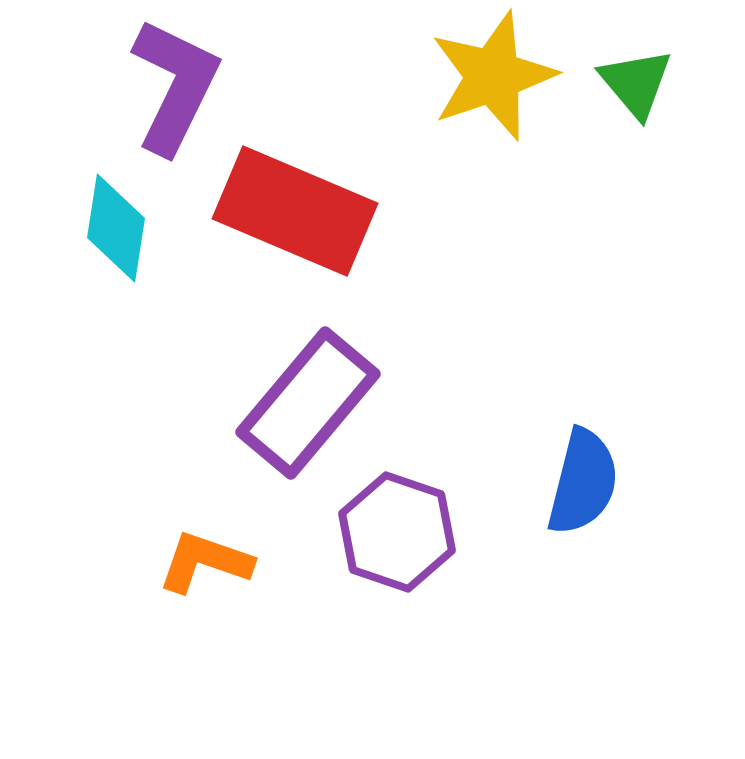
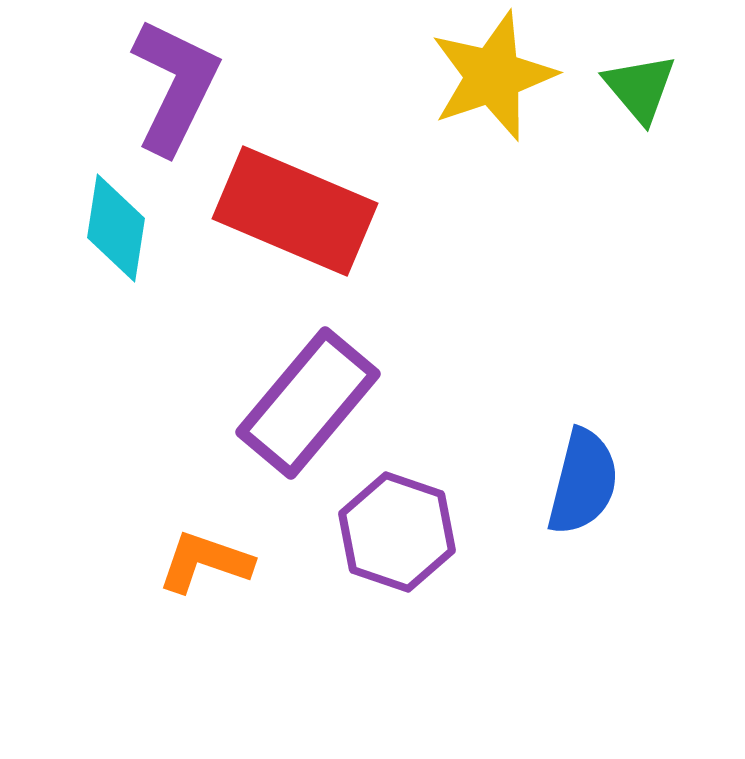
green triangle: moved 4 px right, 5 px down
